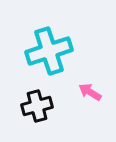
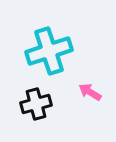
black cross: moved 1 px left, 2 px up
